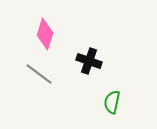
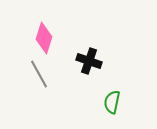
pink diamond: moved 1 px left, 4 px down
gray line: rotated 24 degrees clockwise
